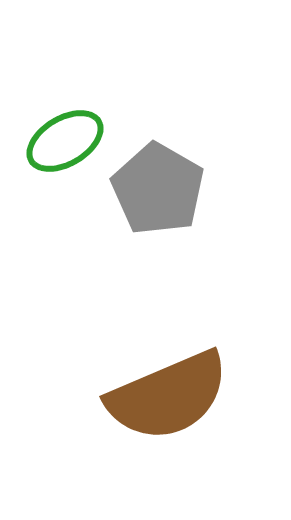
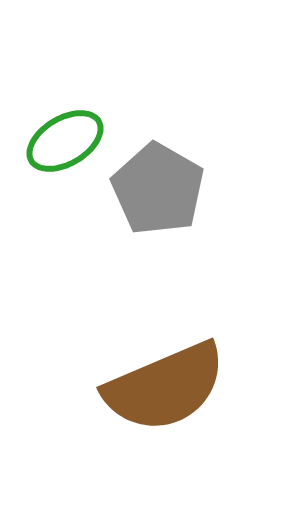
brown semicircle: moved 3 px left, 9 px up
